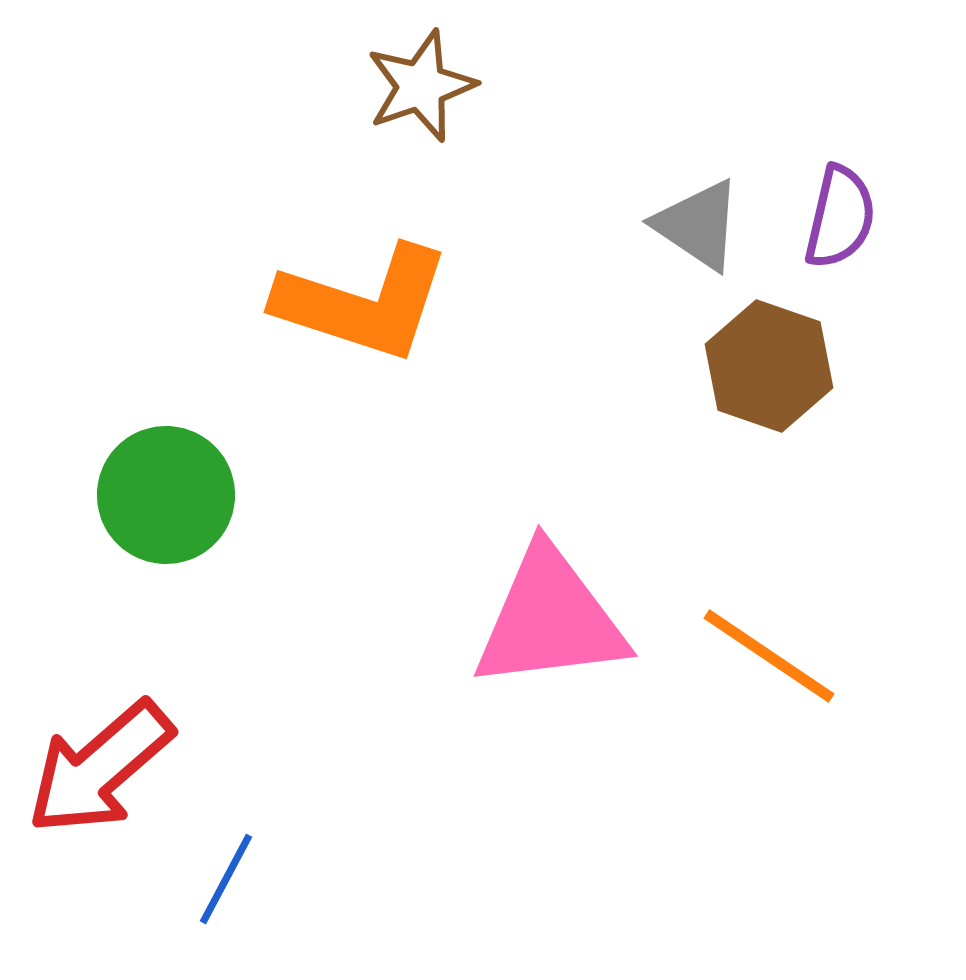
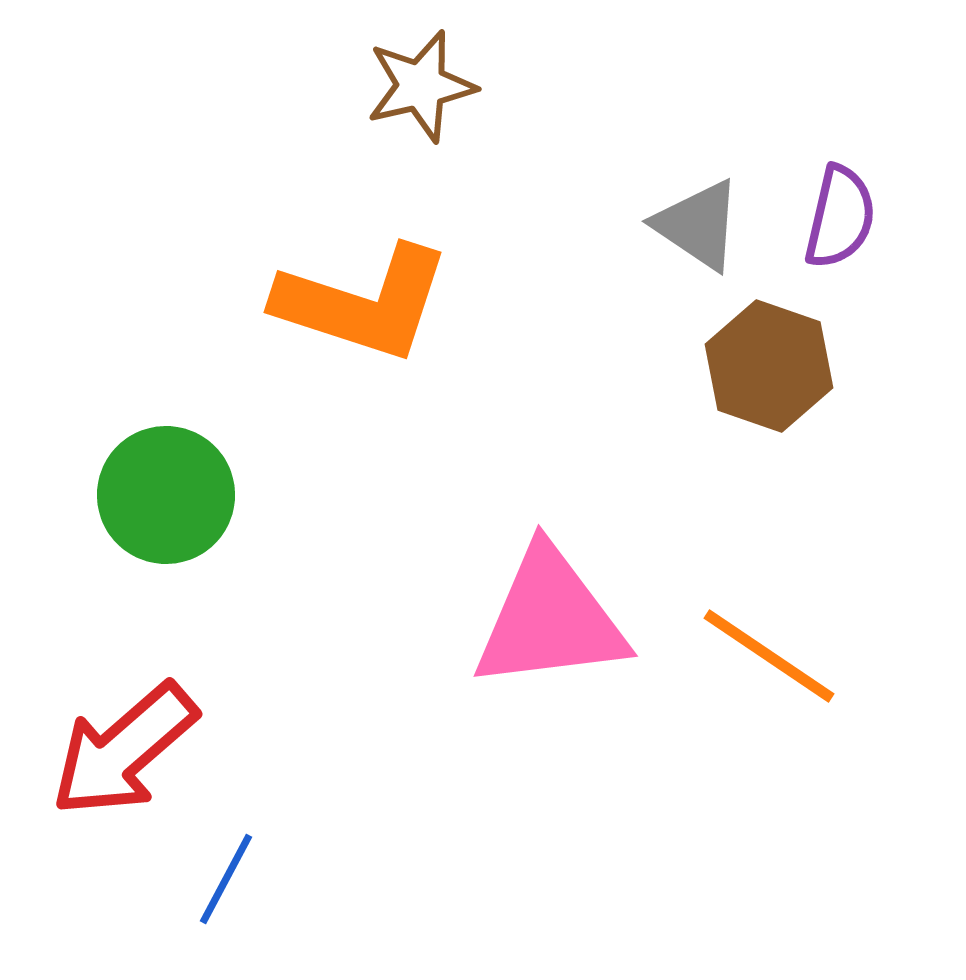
brown star: rotated 6 degrees clockwise
red arrow: moved 24 px right, 18 px up
